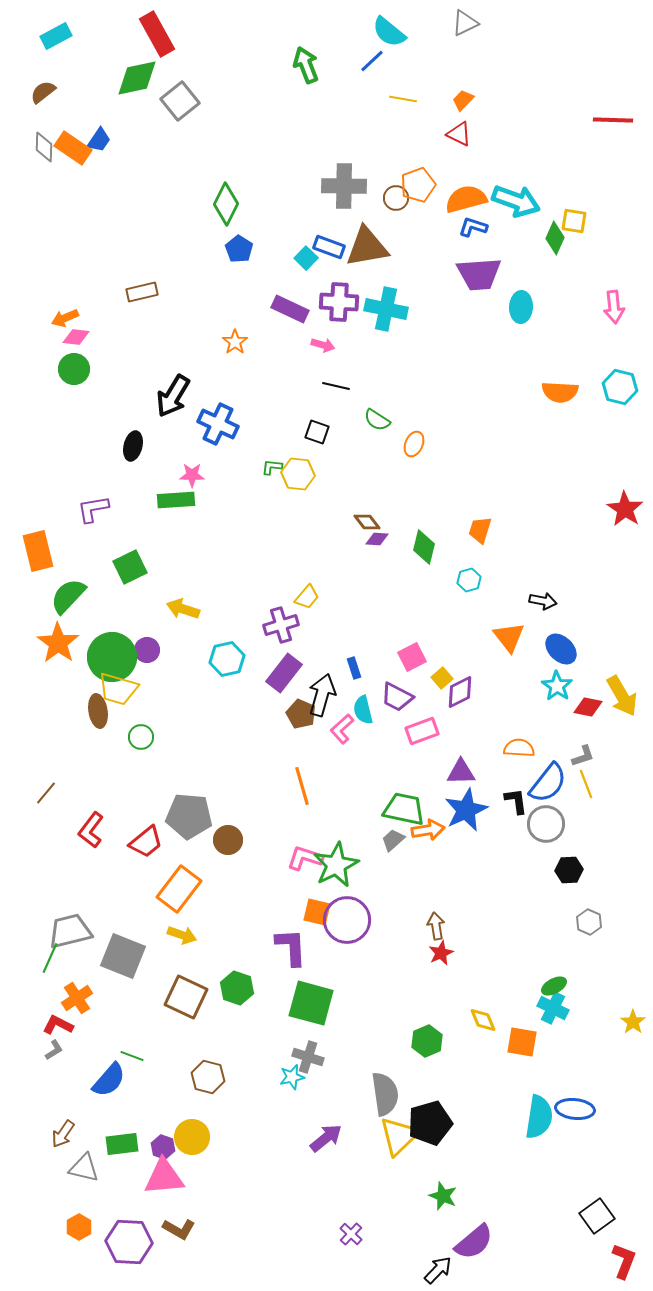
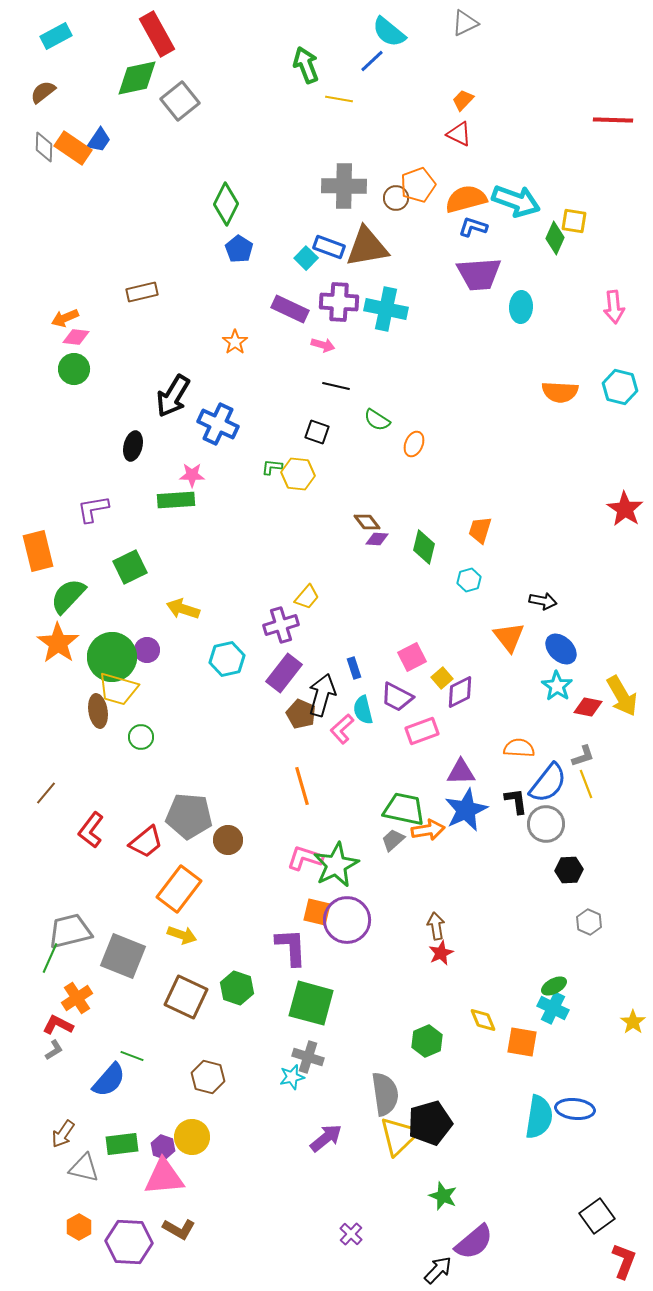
yellow line at (403, 99): moved 64 px left
